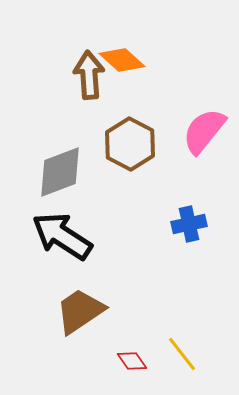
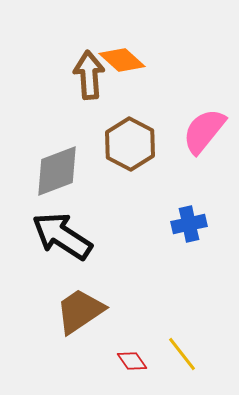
gray diamond: moved 3 px left, 1 px up
